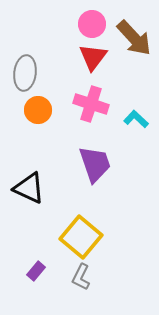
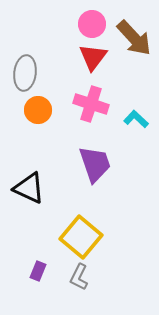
purple rectangle: moved 2 px right; rotated 18 degrees counterclockwise
gray L-shape: moved 2 px left
